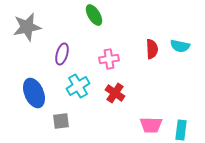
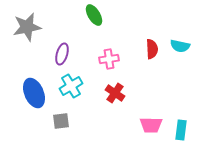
cyan cross: moved 7 px left
